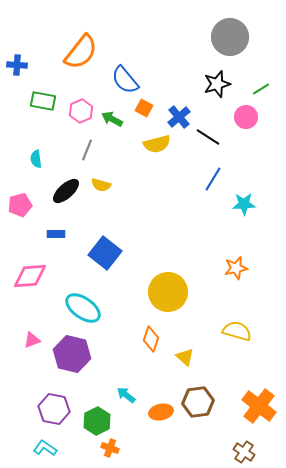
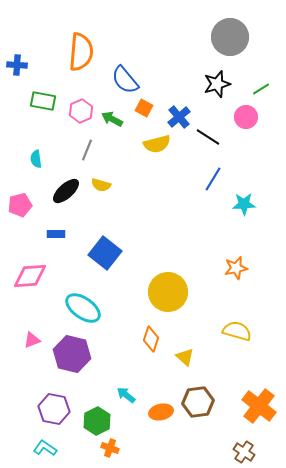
orange semicircle at (81, 52): rotated 33 degrees counterclockwise
